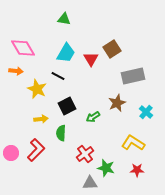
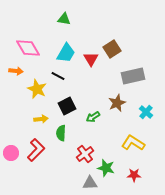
pink diamond: moved 5 px right
red star: moved 3 px left, 5 px down
